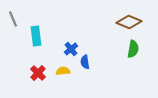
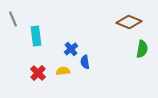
green semicircle: moved 9 px right
